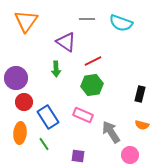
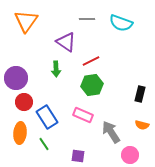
red line: moved 2 px left
blue rectangle: moved 1 px left
